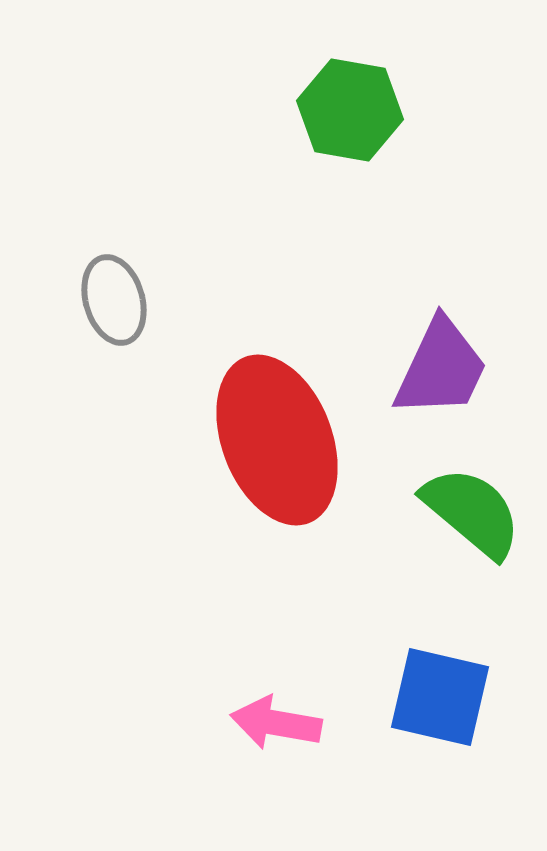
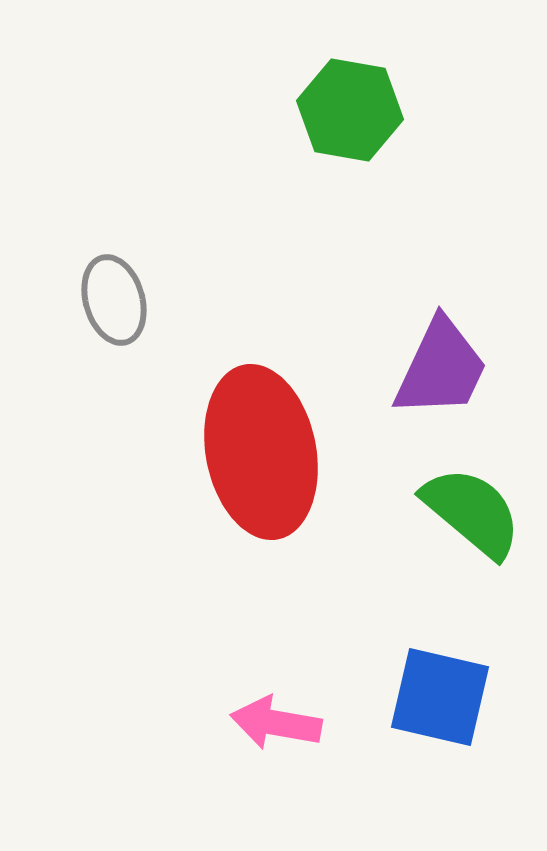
red ellipse: moved 16 px left, 12 px down; rotated 10 degrees clockwise
